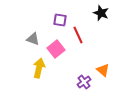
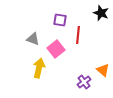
red line: rotated 30 degrees clockwise
